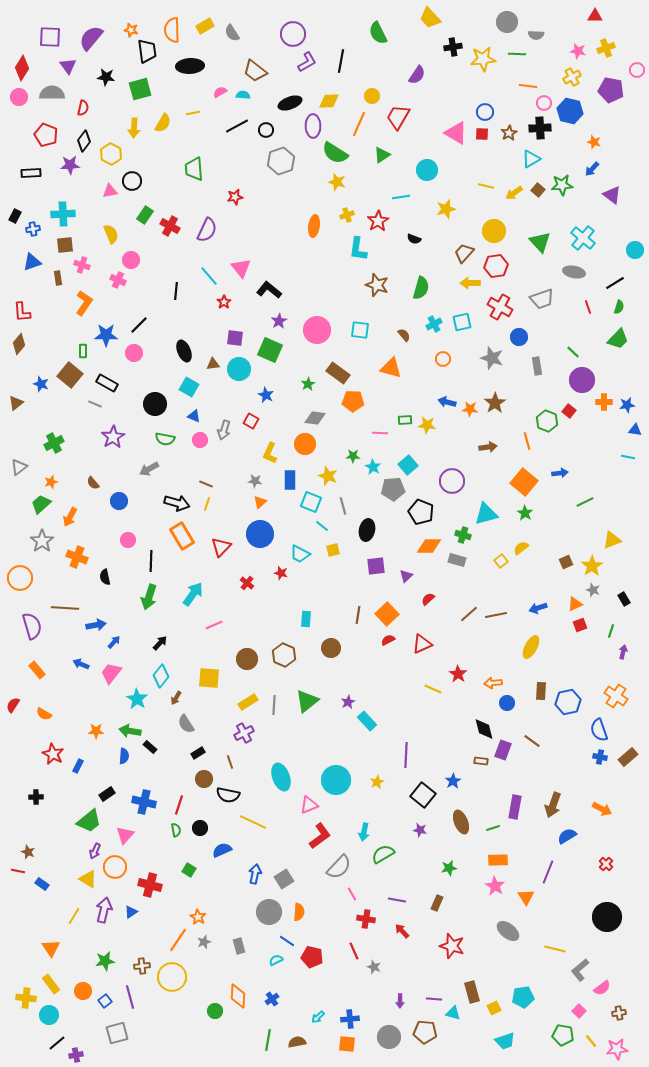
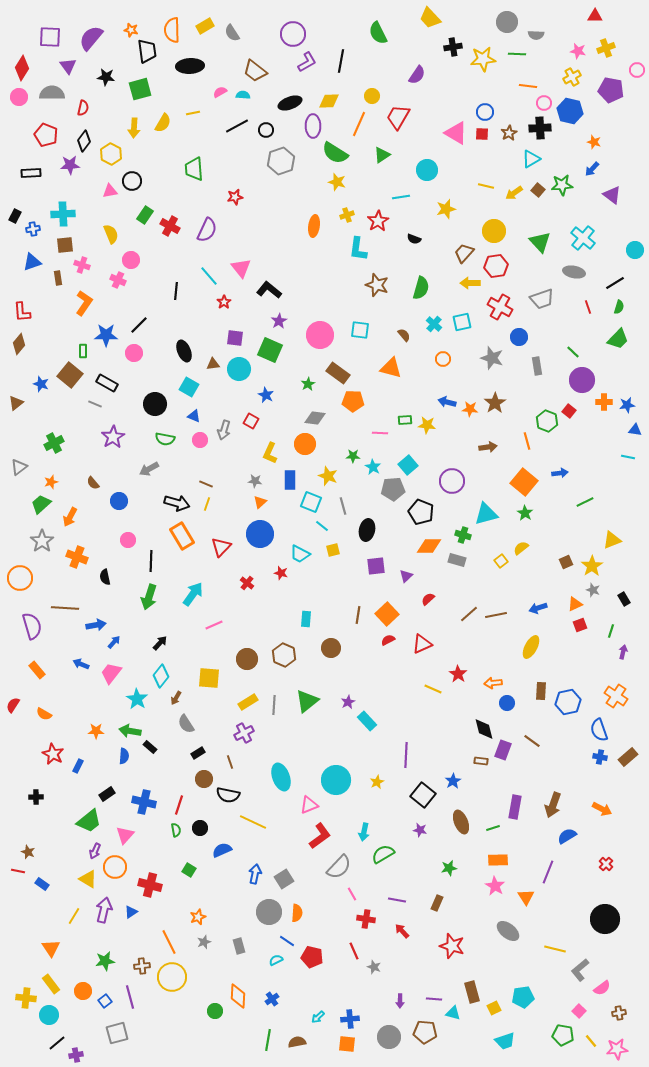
cyan cross at (434, 324): rotated 21 degrees counterclockwise
pink circle at (317, 330): moved 3 px right, 5 px down
orange semicircle at (299, 912): moved 2 px left, 1 px down
orange star at (198, 917): rotated 21 degrees clockwise
black circle at (607, 917): moved 2 px left, 2 px down
orange line at (178, 940): moved 9 px left, 2 px down; rotated 60 degrees counterclockwise
